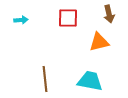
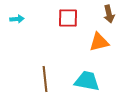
cyan arrow: moved 4 px left, 1 px up
cyan trapezoid: moved 3 px left
